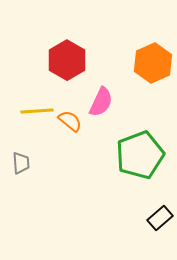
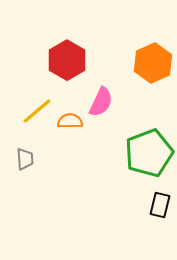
yellow line: rotated 36 degrees counterclockwise
orange semicircle: rotated 40 degrees counterclockwise
green pentagon: moved 9 px right, 2 px up
gray trapezoid: moved 4 px right, 4 px up
black rectangle: moved 13 px up; rotated 35 degrees counterclockwise
